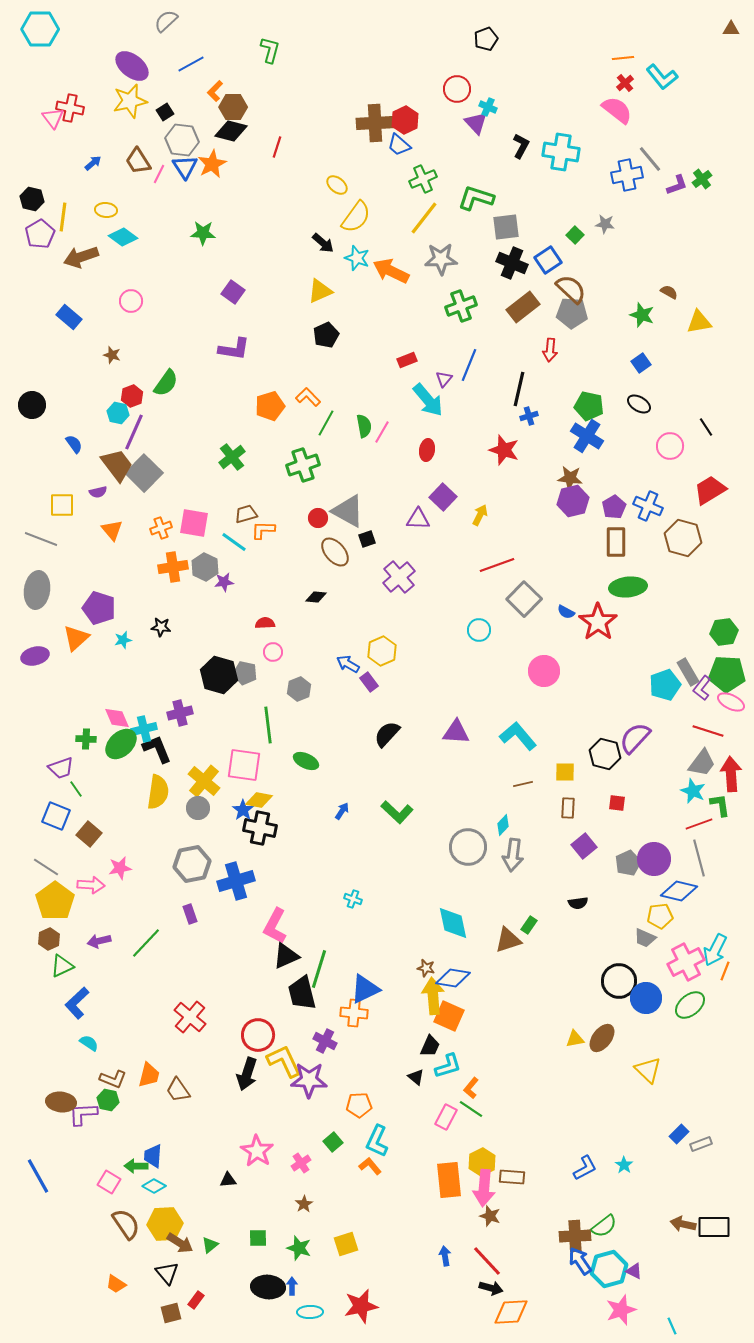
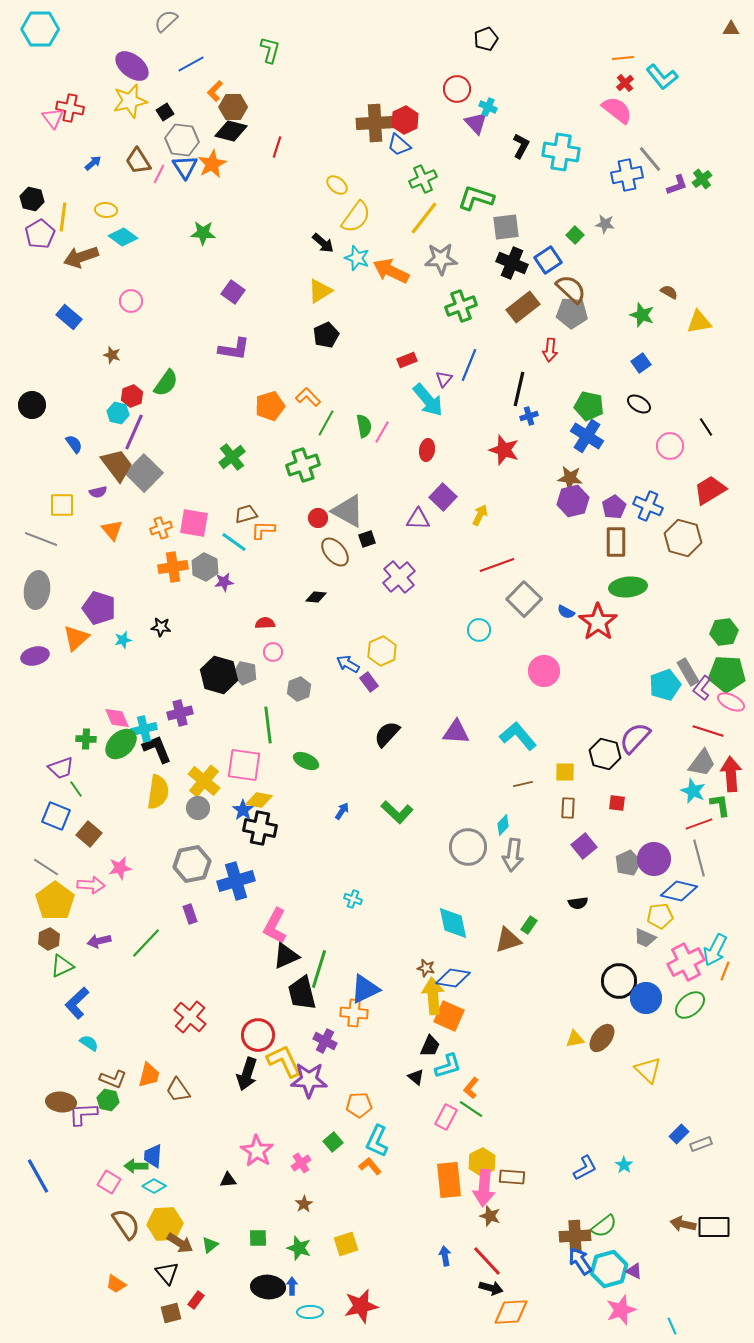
yellow triangle at (320, 291): rotated 8 degrees counterclockwise
